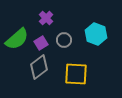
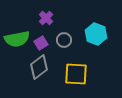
green semicircle: rotated 30 degrees clockwise
